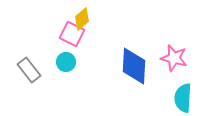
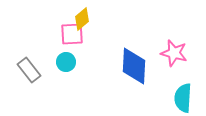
pink square: rotated 30 degrees counterclockwise
pink star: moved 5 px up
